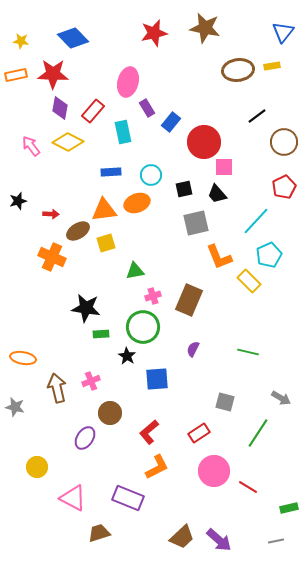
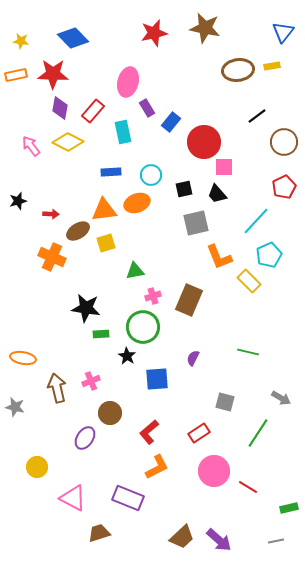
purple semicircle at (193, 349): moved 9 px down
